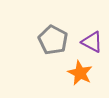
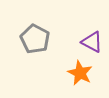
gray pentagon: moved 18 px left, 1 px up
